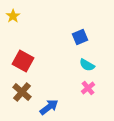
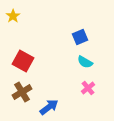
cyan semicircle: moved 2 px left, 3 px up
brown cross: rotated 18 degrees clockwise
